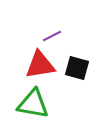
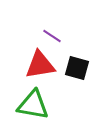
purple line: rotated 60 degrees clockwise
green triangle: moved 1 px down
